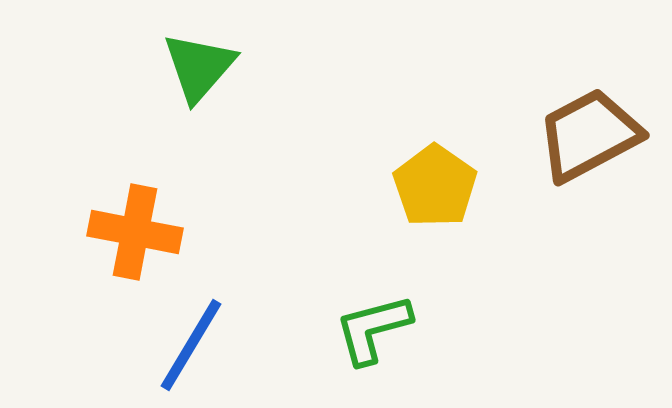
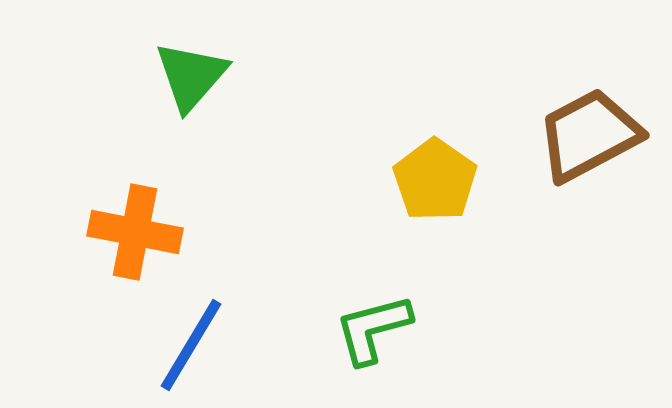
green triangle: moved 8 px left, 9 px down
yellow pentagon: moved 6 px up
